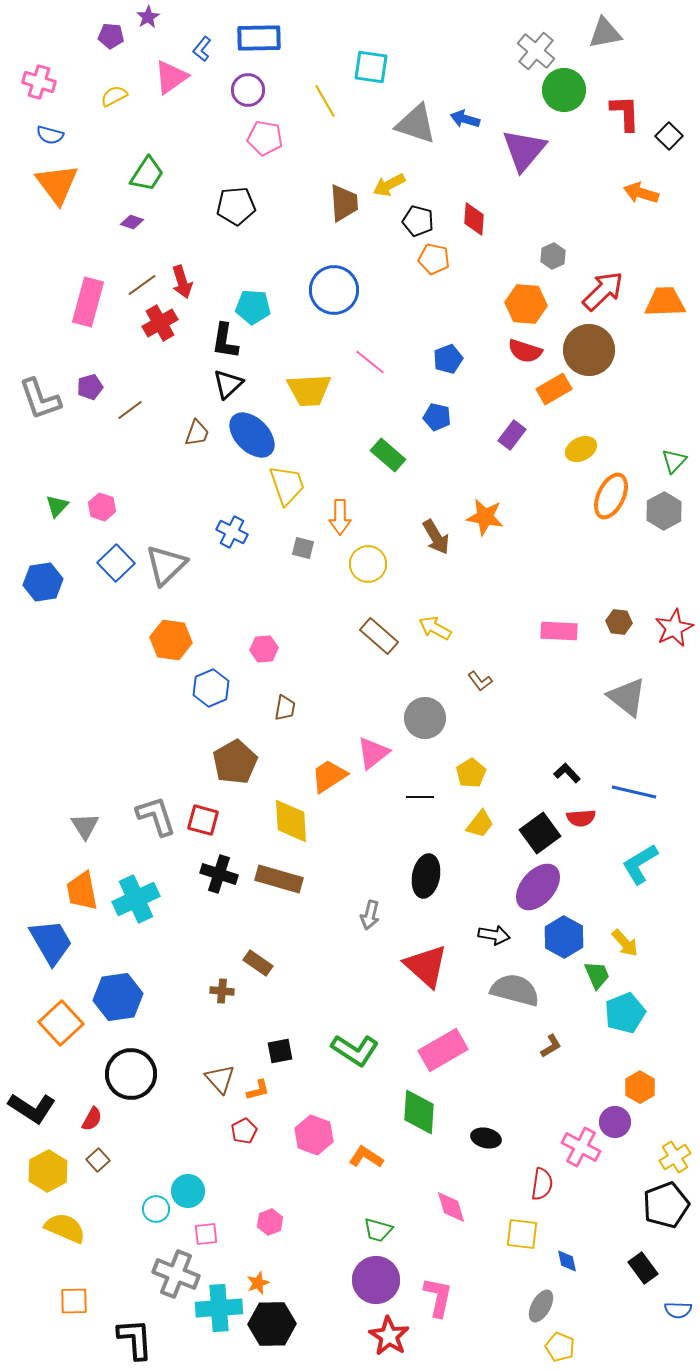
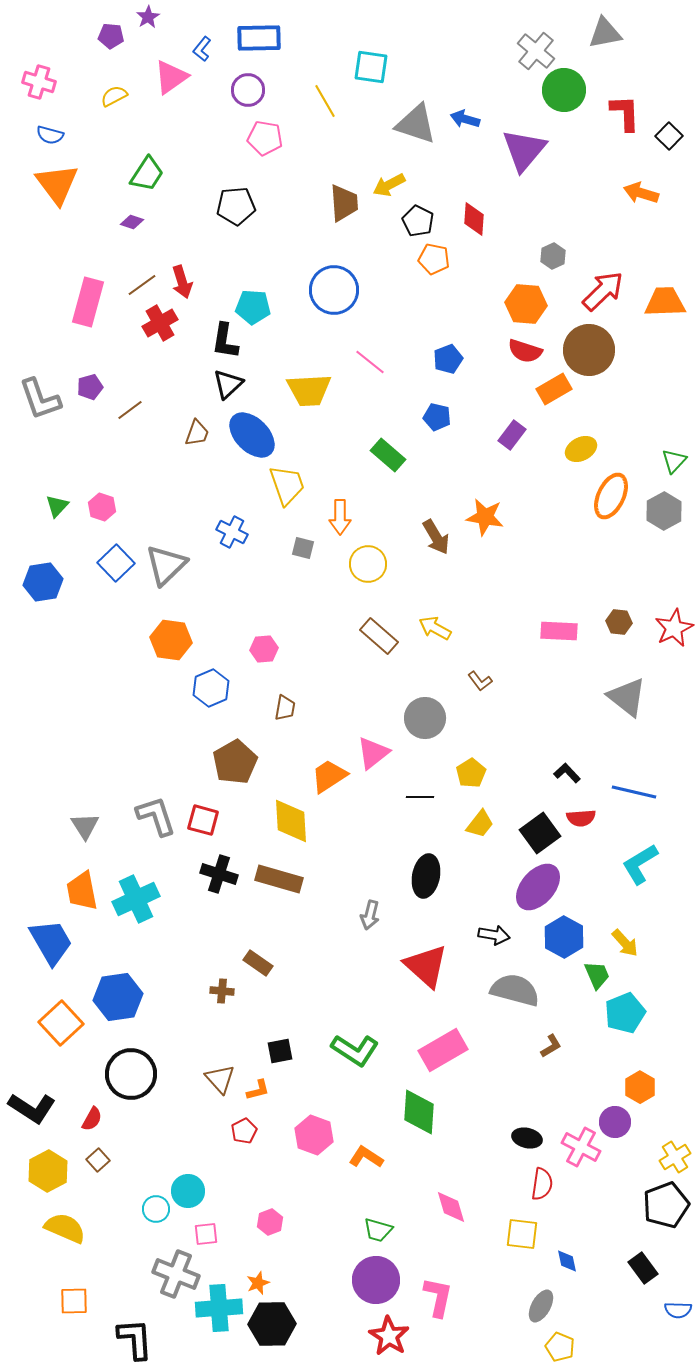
black pentagon at (418, 221): rotated 12 degrees clockwise
black ellipse at (486, 1138): moved 41 px right
